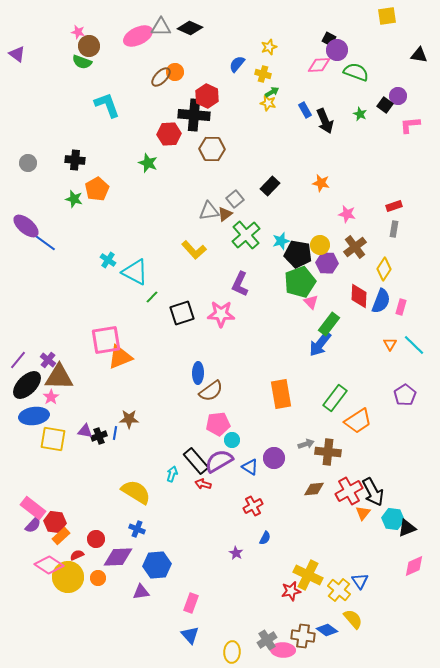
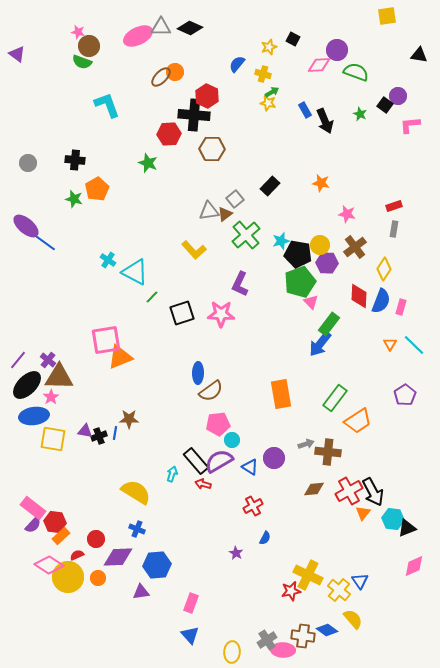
black square at (329, 39): moved 36 px left
